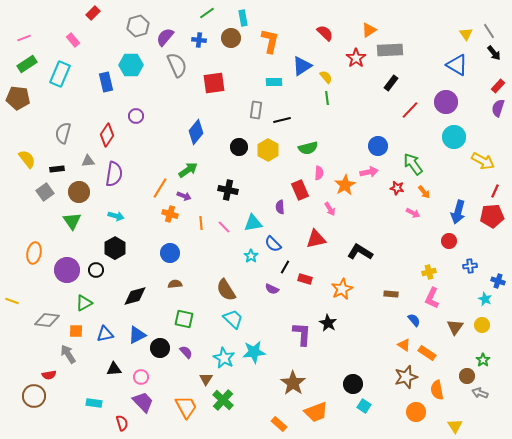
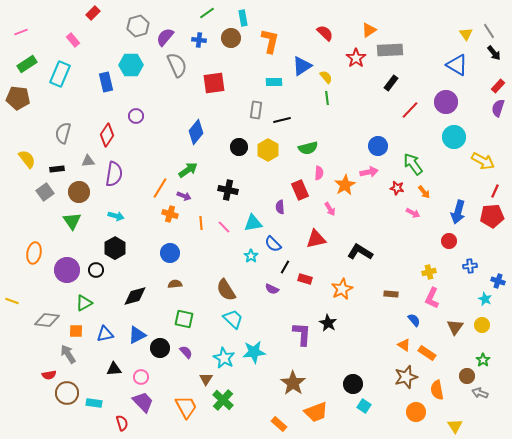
pink line at (24, 38): moved 3 px left, 6 px up
brown circle at (34, 396): moved 33 px right, 3 px up
